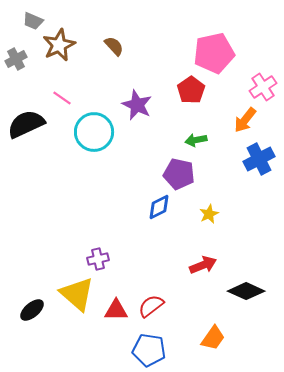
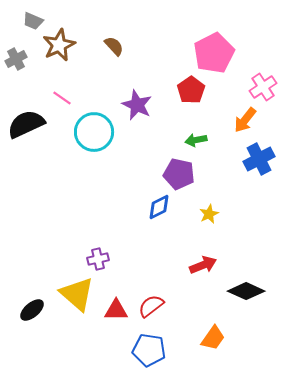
pink pentagon: rotated 15 degrees counterclockwise
